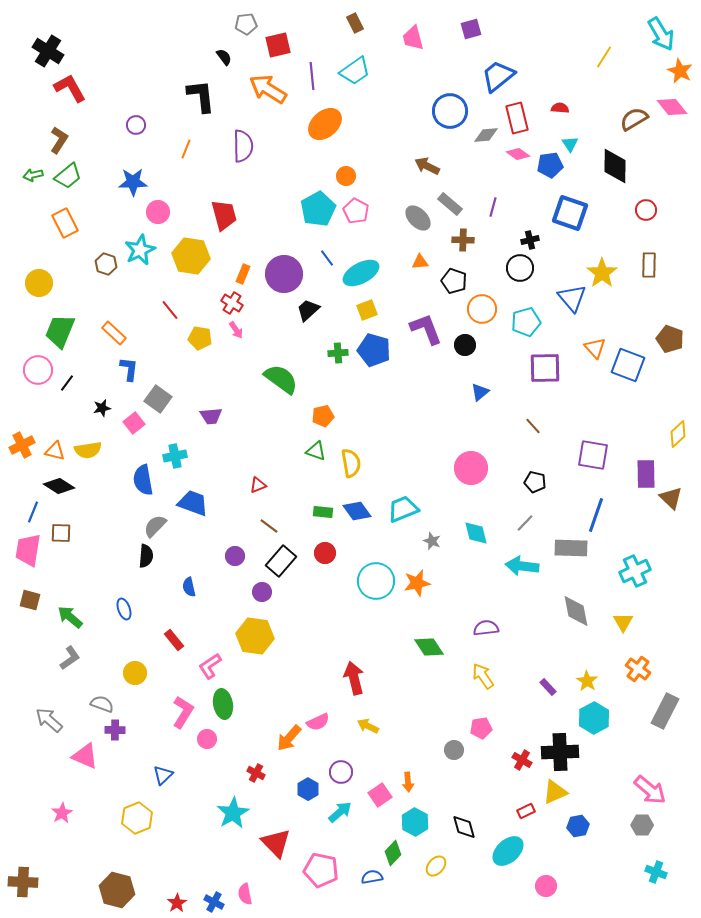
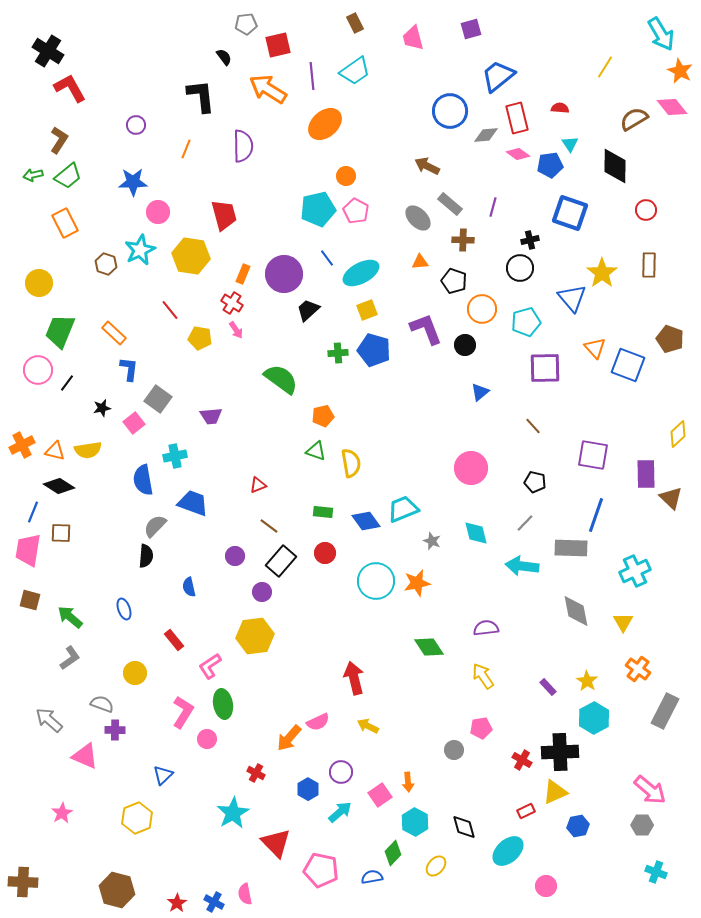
yellow line at (604, 57): moved 1 px right, 10 px down
cyan pentagon at (318, 209): rotated 16 degrees clockwise
blue diamond at (357, 511): moved 9 px right, 10 px down
yellow hexagon at (255, 636): rotated 15 degrees counterclockwise
